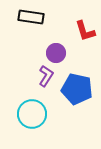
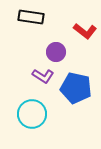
red L-shape: rotated 35 degrees counterclockwise
purple circle: moved 1 px up
purple L-shape: moved 3 px left; rotated 90 degrees clockwise
blue pentagon: moved 1 px left, 1 px up
